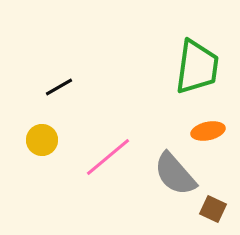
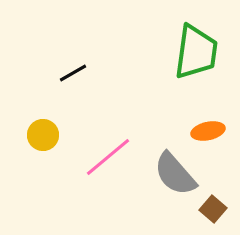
green trapezoid: moved 1 px left, 15 px up
black line: moved 14 px right, 14 px up
yellow circle: moved 1 px right, 5 px up
brown square: rotated 16 degrees clockwise
